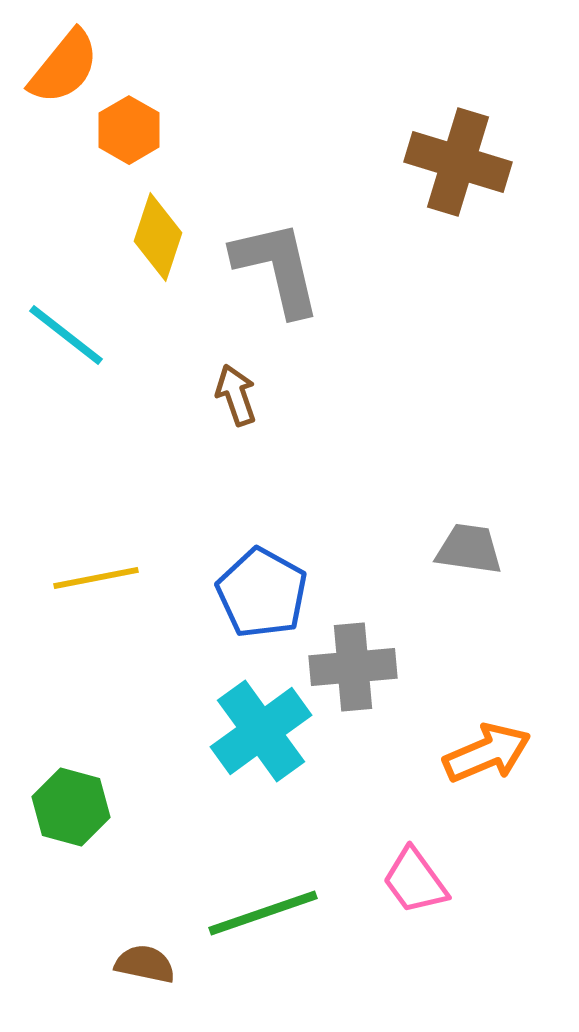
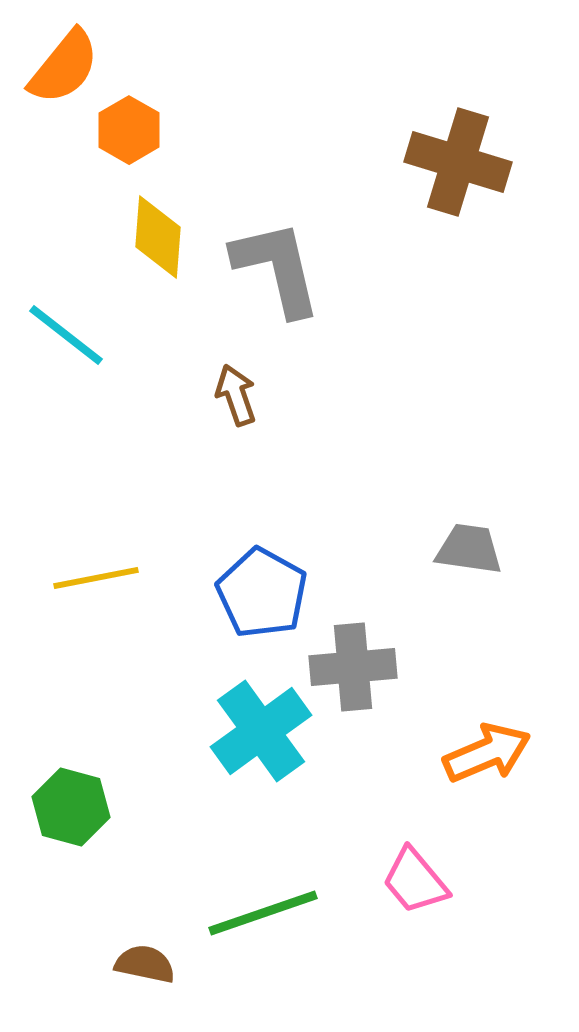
yellow diamond: rotated 14 degrees counterclockwise
pink trapezoid: rotated 4 degrees counterclockwise
